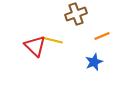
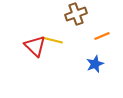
blue star: moved 1 px right, 2 px down
